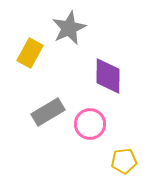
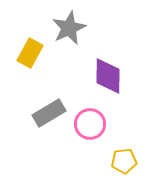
gray rectangle: moved 1 px right, 1 px down
